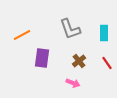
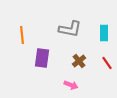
gray L-shape: rotated 60 degrees counterclockwise
orange line: rotated 66 degrees counterclockwise
pink arrow: moved 2 px left, 2 px down
